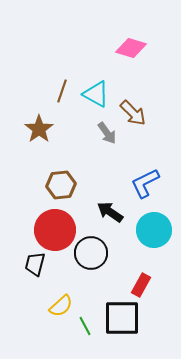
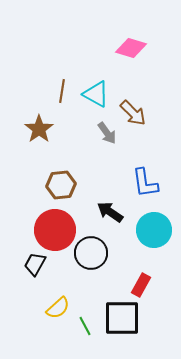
brown line: rotated 10 degrees counterclockwise
blue L-shape: rotated 72 degrees counterclockwise
black trapezoid: rotated 15 degrees clockwise
yellow semicircle: moved 3 px left, 2 px down
